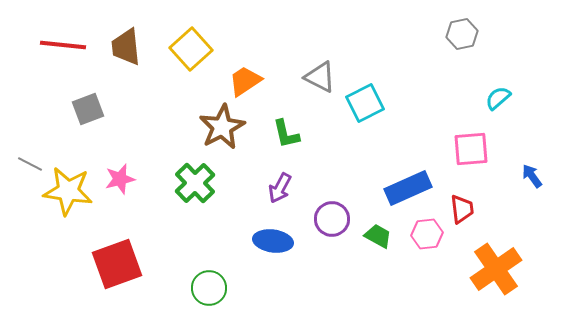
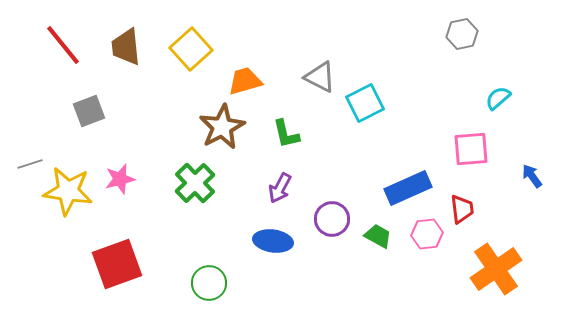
red line: rotated 45 degrees clockwise
orange trapezoid: rotated 18 degrees clockwise
gray square: moved 1 px right, 2 px down
gray line: rotated 45 degrees counterclockwise
green circle: moved 5 px up
